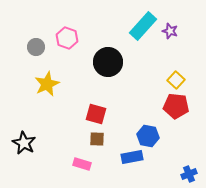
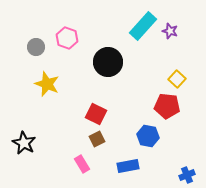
yellow square: moved 1 px right, 1 px up
yellow star: rotated 25 degrees counterclockwise
red pentagon: moved 9 px left
red square: rotated 10 degrees clockwise
brown square: rotated 28 degrees counterclockwise
blue rectangle: moved 4 px left, 9 px down
pink rectangle: rotated 42 degrees clockwise
blue cross: moved 2 px left, 1 px down
